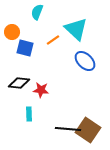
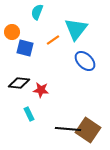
cyan triangle: rotated 25 degrees clockwise
cyan rectangle: rotated 24 degrees counterclockwise
